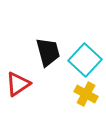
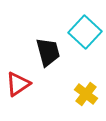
cyan square: moved 28 px up
yellow cross: rotated 10 degrees clockwise
